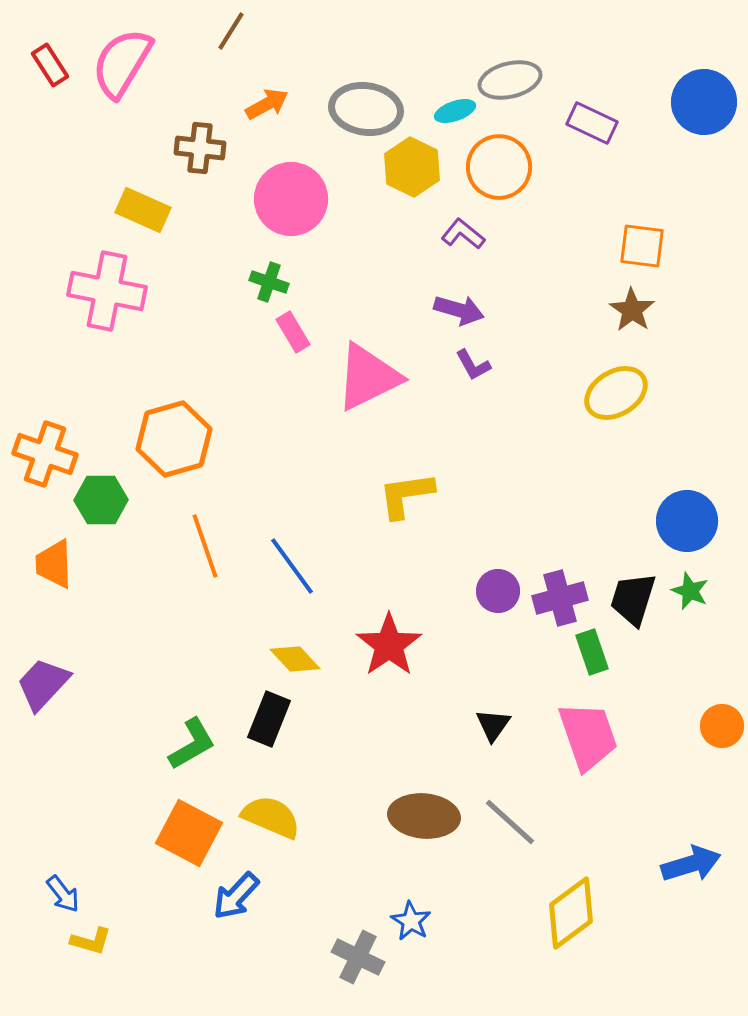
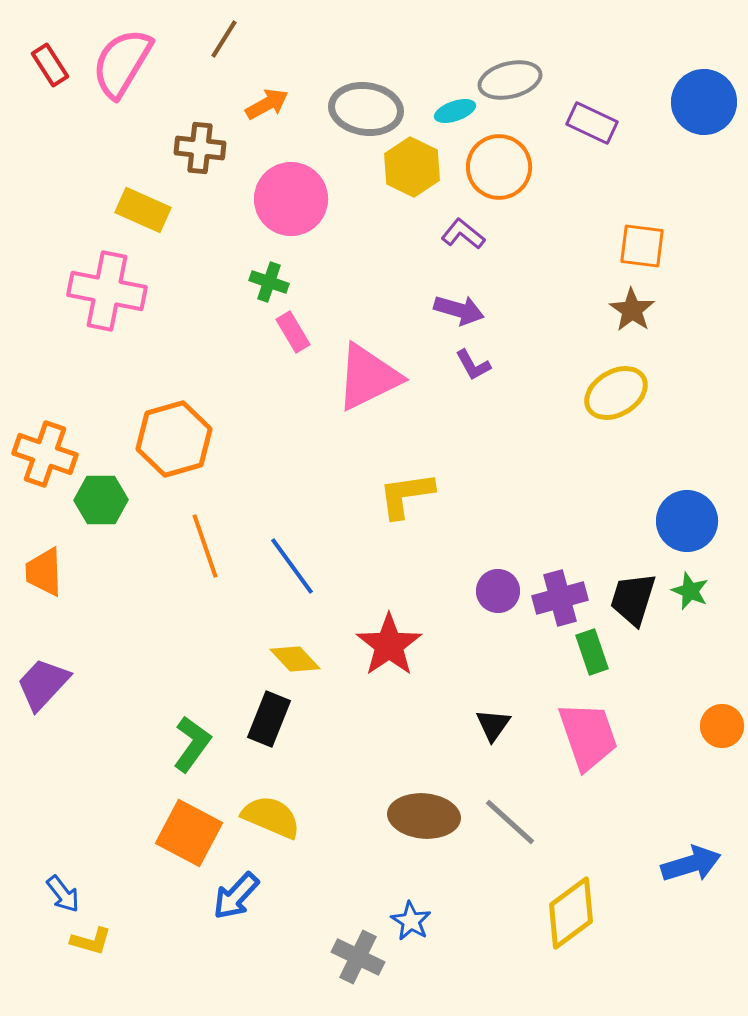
brown line at (231, 31): moved 7 px left, 8 px down
orange trapezoid at (54, 564): moved 10 px left, 8 px down
green L-shape at (192, 744): rotated 24 degrees counterclockwise
